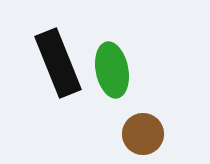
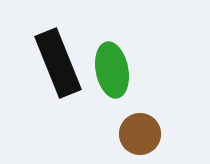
brown circle: moved 3 px left
